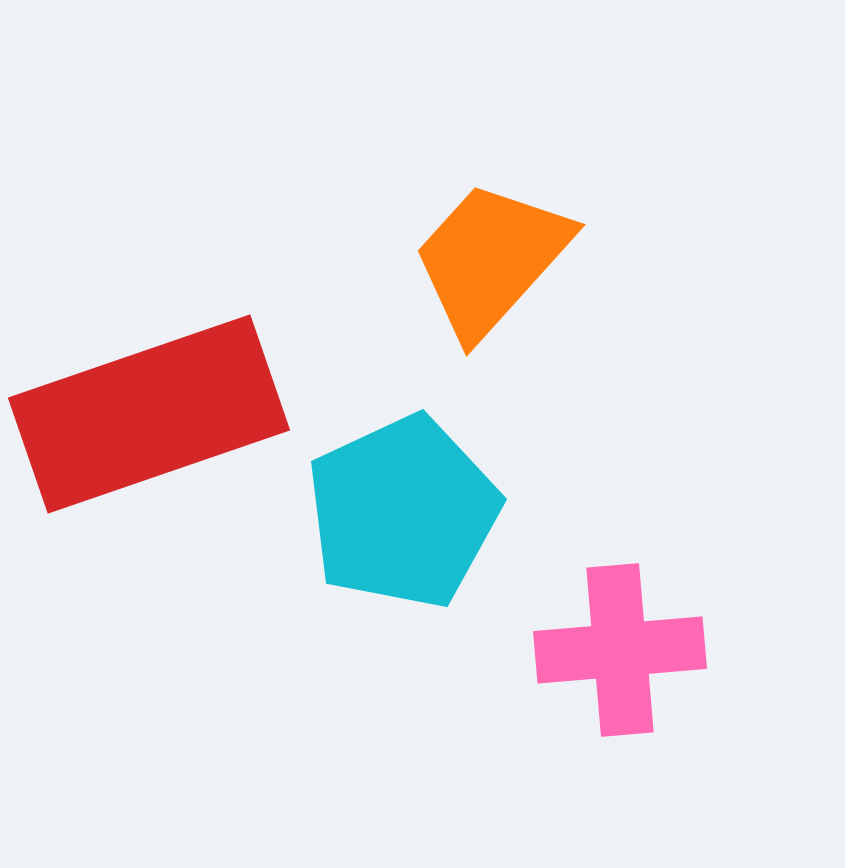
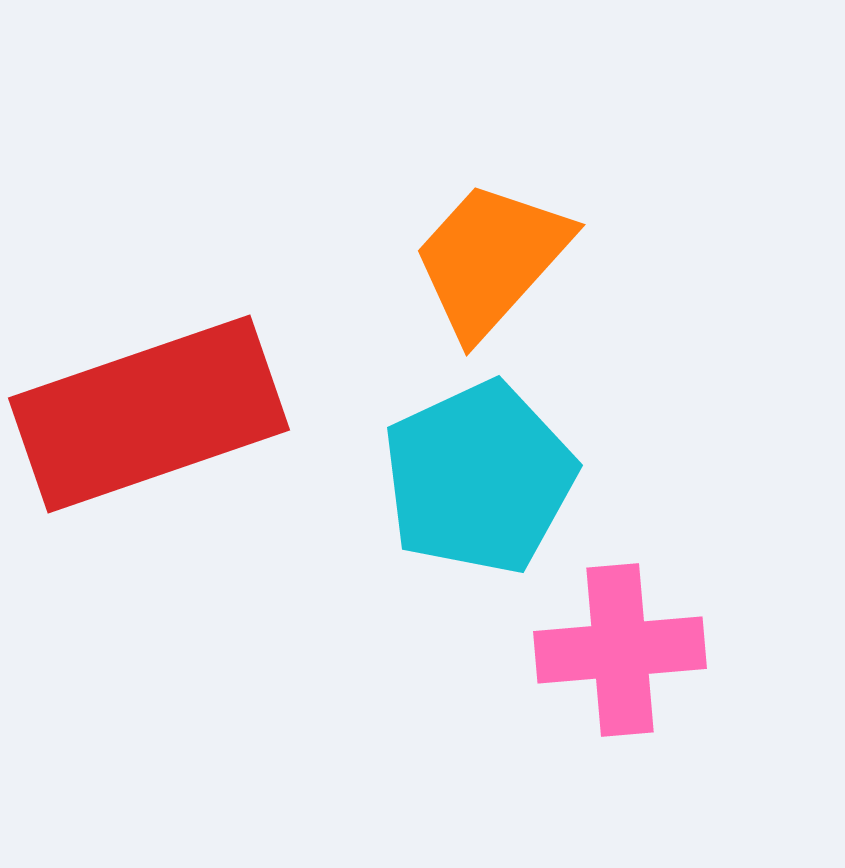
cyan pentagon: moved 76 px right, 34 px up
